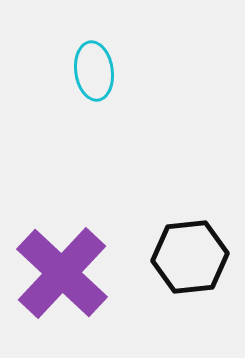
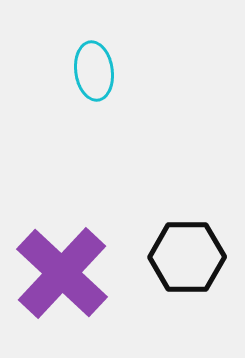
black hexagon: moved 3 px left; rotated 6 degrees clockwise
